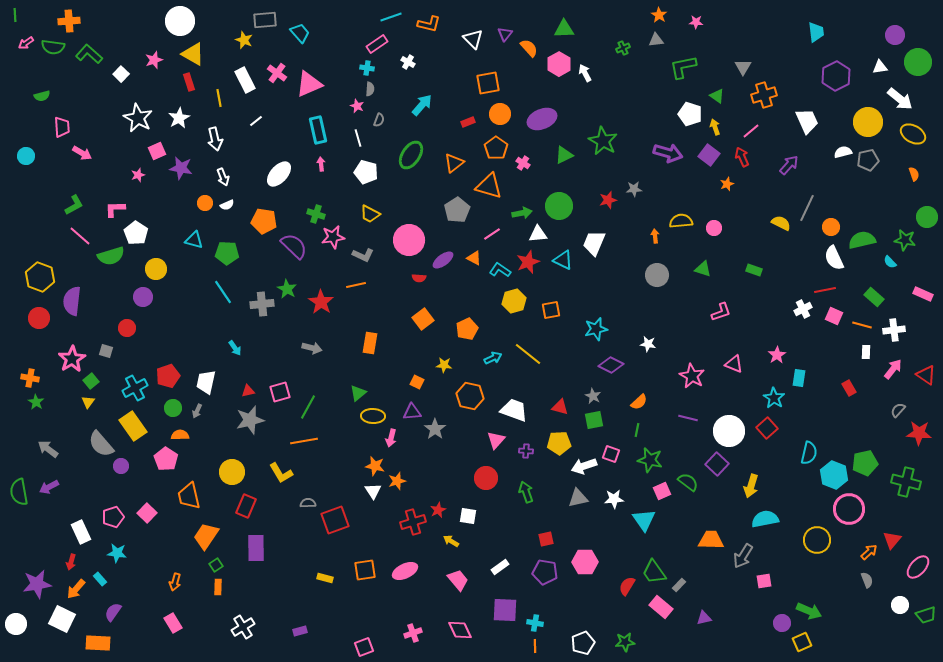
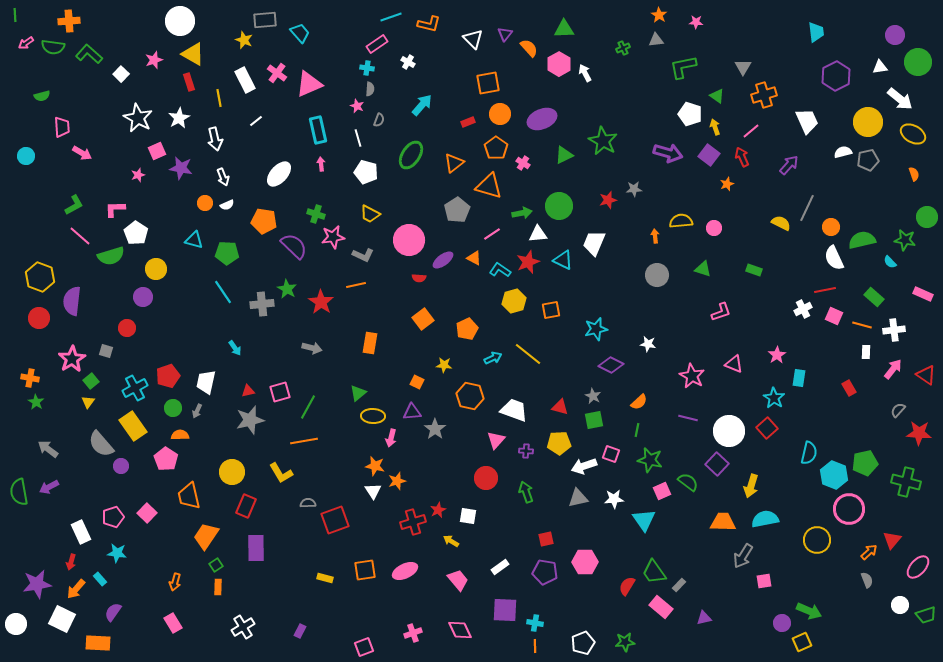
orange trapezoid at (711, 540): moved 12 px right, 18 px up
purple rectangle at (300, 631): rotated 48 degrees counterclockwise
